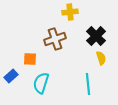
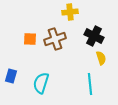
black cross: moved 2 px left; rotated 18 degrees counterclockwise
orange square: moved 20 px up
blue rectangle: rotated 32 degrees counterclockwise
cyan line: moved 2 px right
